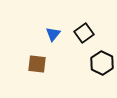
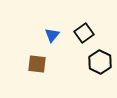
blue triangle: moved 1 px left, 1 px down
black hexagon: moved 2 px left, 1 px up
